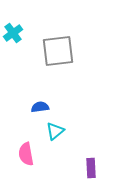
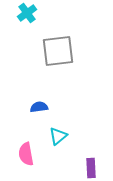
cyan cross: moved 14 px right, 20 px up
blue semicircle: moved 1 px left
cyan triangle: moved 3 px right, 5 px down
